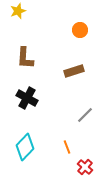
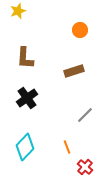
black cross: rotated 25 degrees clockwise
